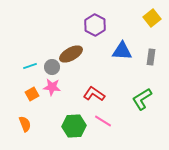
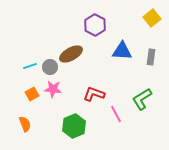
gray circle: moved 2 px left
pink star: moved 1 px right, 2 px down
red L-shape: rotated 15 degrees counterclockwise
pink line: moved 13 px right, 7 px up; rotated 30 degrees clockwise
green hexagon: rotated 20 degrees counterclockwise
